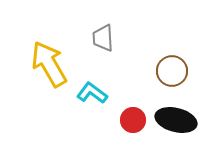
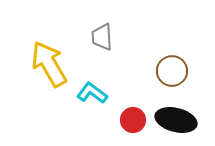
gray trapezoid: moved 1 px left, 1 px up
